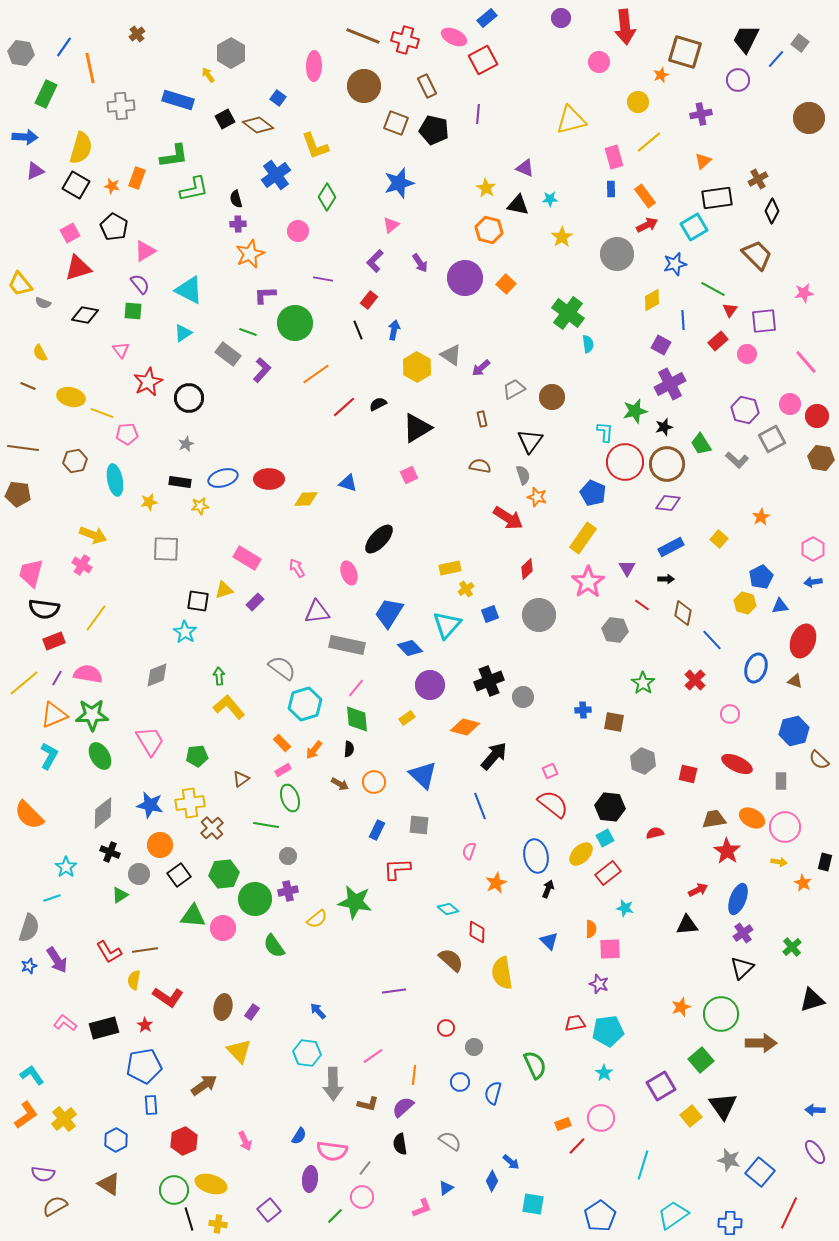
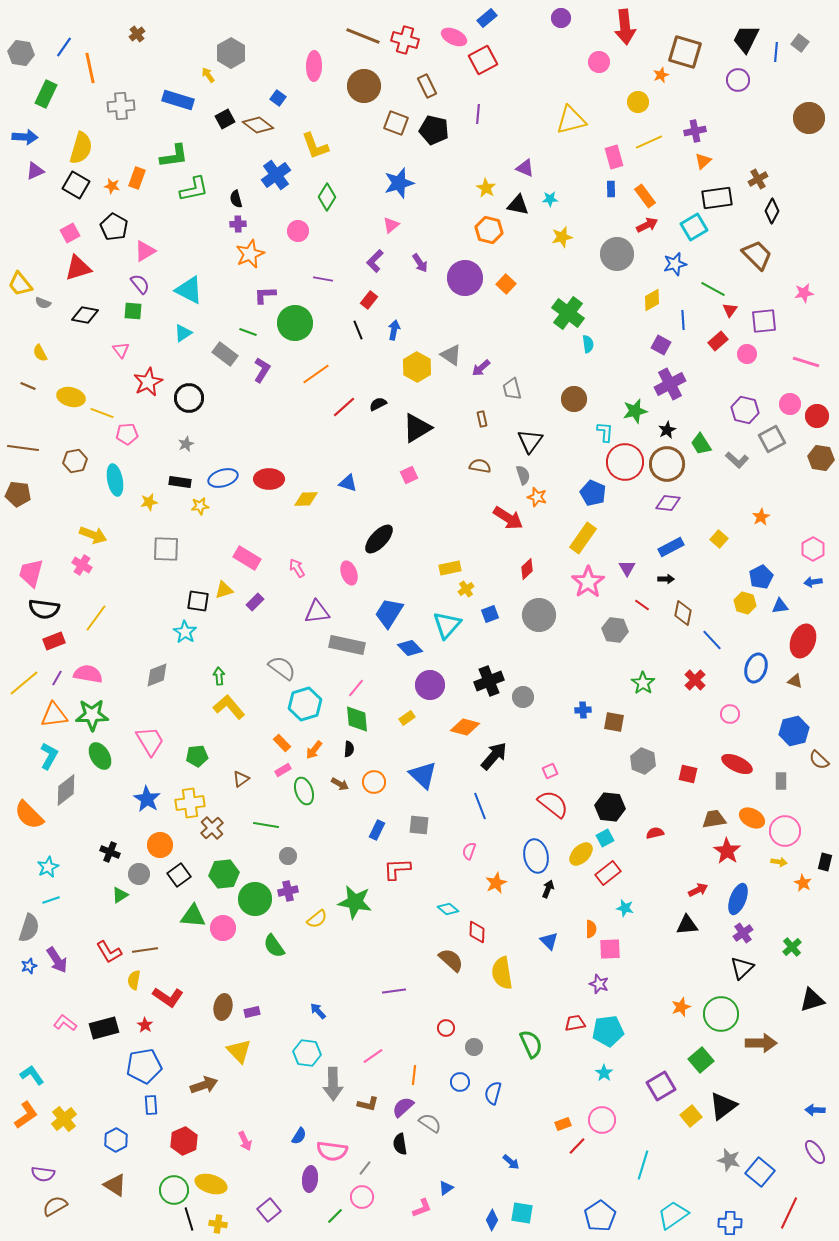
blue line at (776, 59): moved 7 px up; rotated 36 degrees counterclockwise
purple cross at (701, 114): moved 6 px left, 17 px down
yellow line at (649, 142): rotated 16 degrees clockwise
yellow star at (562, 237): rotated 20 degrees clockwise
gray rectangle at (228, 354): moved 3 px left
pink line at (806, 362): rotated 32 degrees counterclockwise
purple L-shape at (262, 370): rotated 10 degrees counterclockwise
gray trapezoid at (514, 389): moved 2 px left; rotated 75 degrees counterclockwise
brown circle at (552, 397): moved 22 px right, 2 px down
black star at (664, 427): moved 3 px right, 3 px down; rotated 12 degrees counterclockwise
orange triangle at (54, 715): rotated 16 degrees clockwise
green ellipse at (290, 798): moved 14 px right, 7 px up
blue star at (150, 805): moved 3 px left, 6 px up; rotated 20 degrees clockwise
gray diamond at (103, 813): moved 37 px left, 23 px up
pink circle at (785, 827): moved 4 px down
cyan star at (66, 867): moved 18 px left; rotated 10 degrees clockwise
cyan line at (52, 898): moved 1 px left, 2 px down
purple rectangle at (252, 1012): rotated 42 degrees clockwise
green semicircle at (535, 1065): moved 4 px left, 21 px up
brown arrow at (204, 1085): rotated 16 degrees clockwise
black triangle at (723, 1106): rotated 28 degrees clockwise
pink circle at (601, 1118): moved 1 px right, 2 px down
gray semicircle at (450, 1141): moved 20 px left, 18 px up
blue diamond at (492, 1181): moved 39 px down
brown triangle at (109, 1184): moved 6 px right, 1 px down
cyan square at (533, 1204): moved 11 px left, 9 px down
